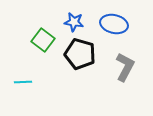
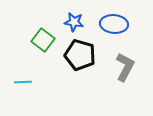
blue ellipse: rotated 8 degrees counterclockwise
black pentagon: moved 1 px down
